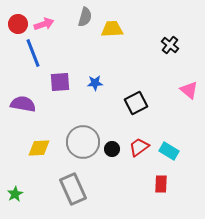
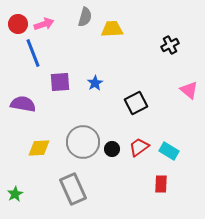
black cross: rotated 24 degrees clockwise
blue star: rotated 28 degrees counterclockwise
